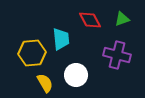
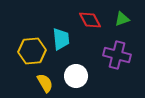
yellow hexagon: moved 2 px up
white circle: moved 1 px down
